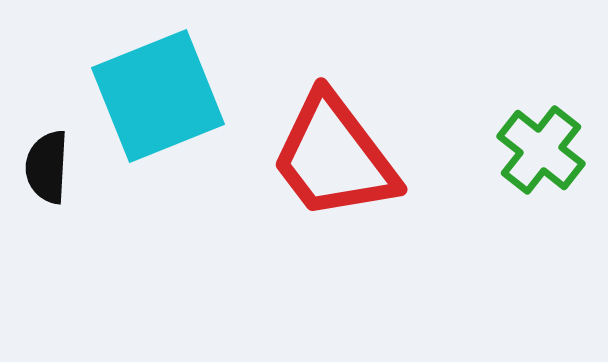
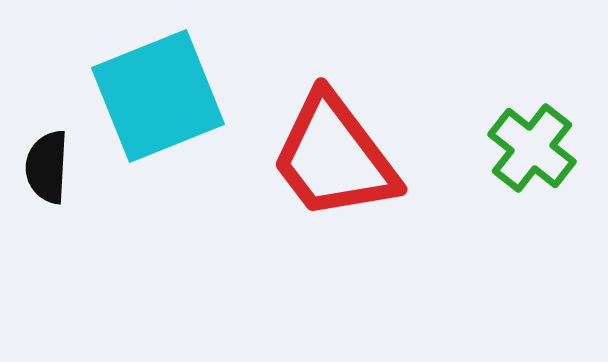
green cross: moved 9 px left, 2 px up
